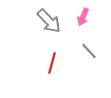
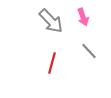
pink arrow: rotated 42 degrees counterclockwise
gray arrow: moved 2 px right
